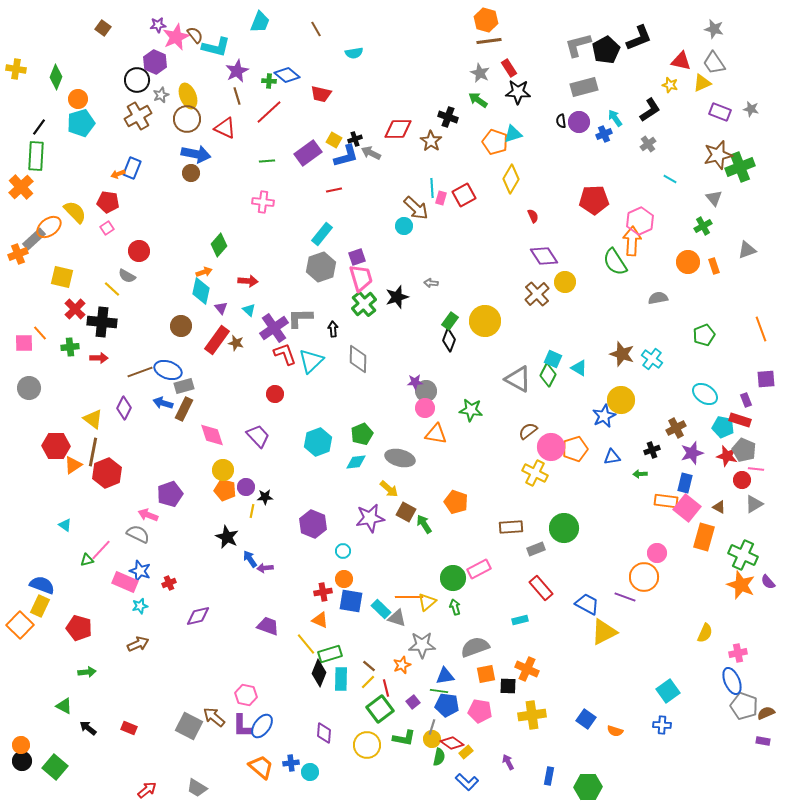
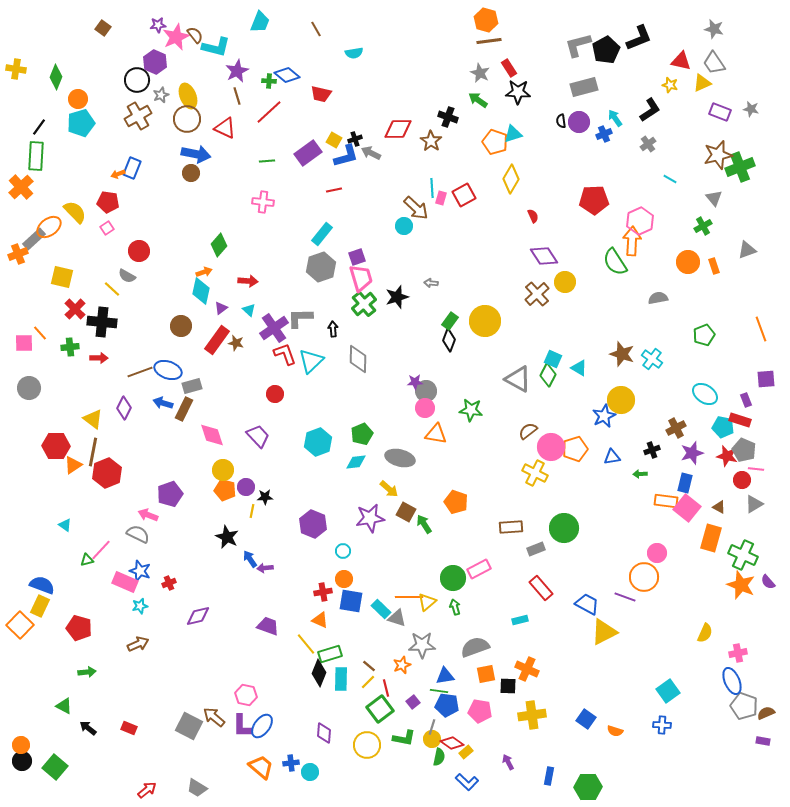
purple triangle at (221, 308): rotated 32 degrees clockwise
gray rectangle at (184, 386): moved 8 px right
orange rectangle at (704, 537): moved 7 px right, 1 px down
